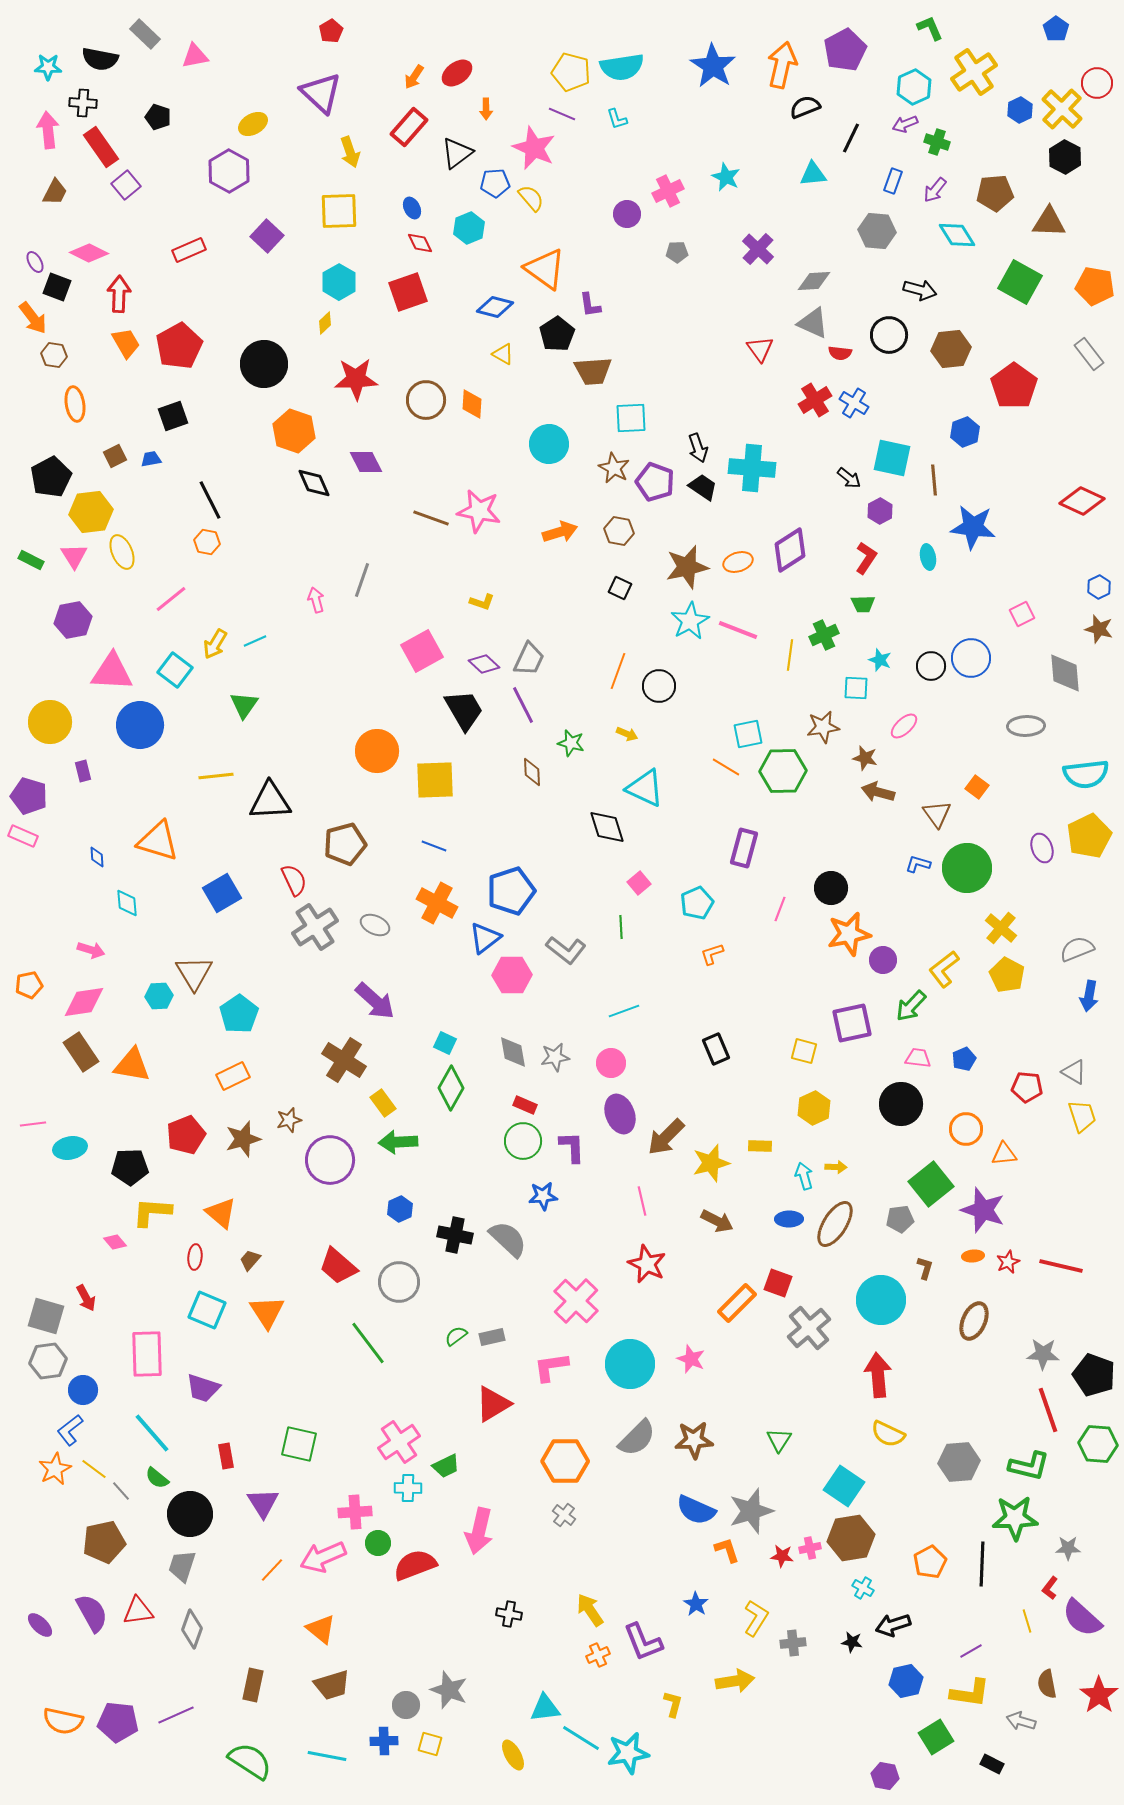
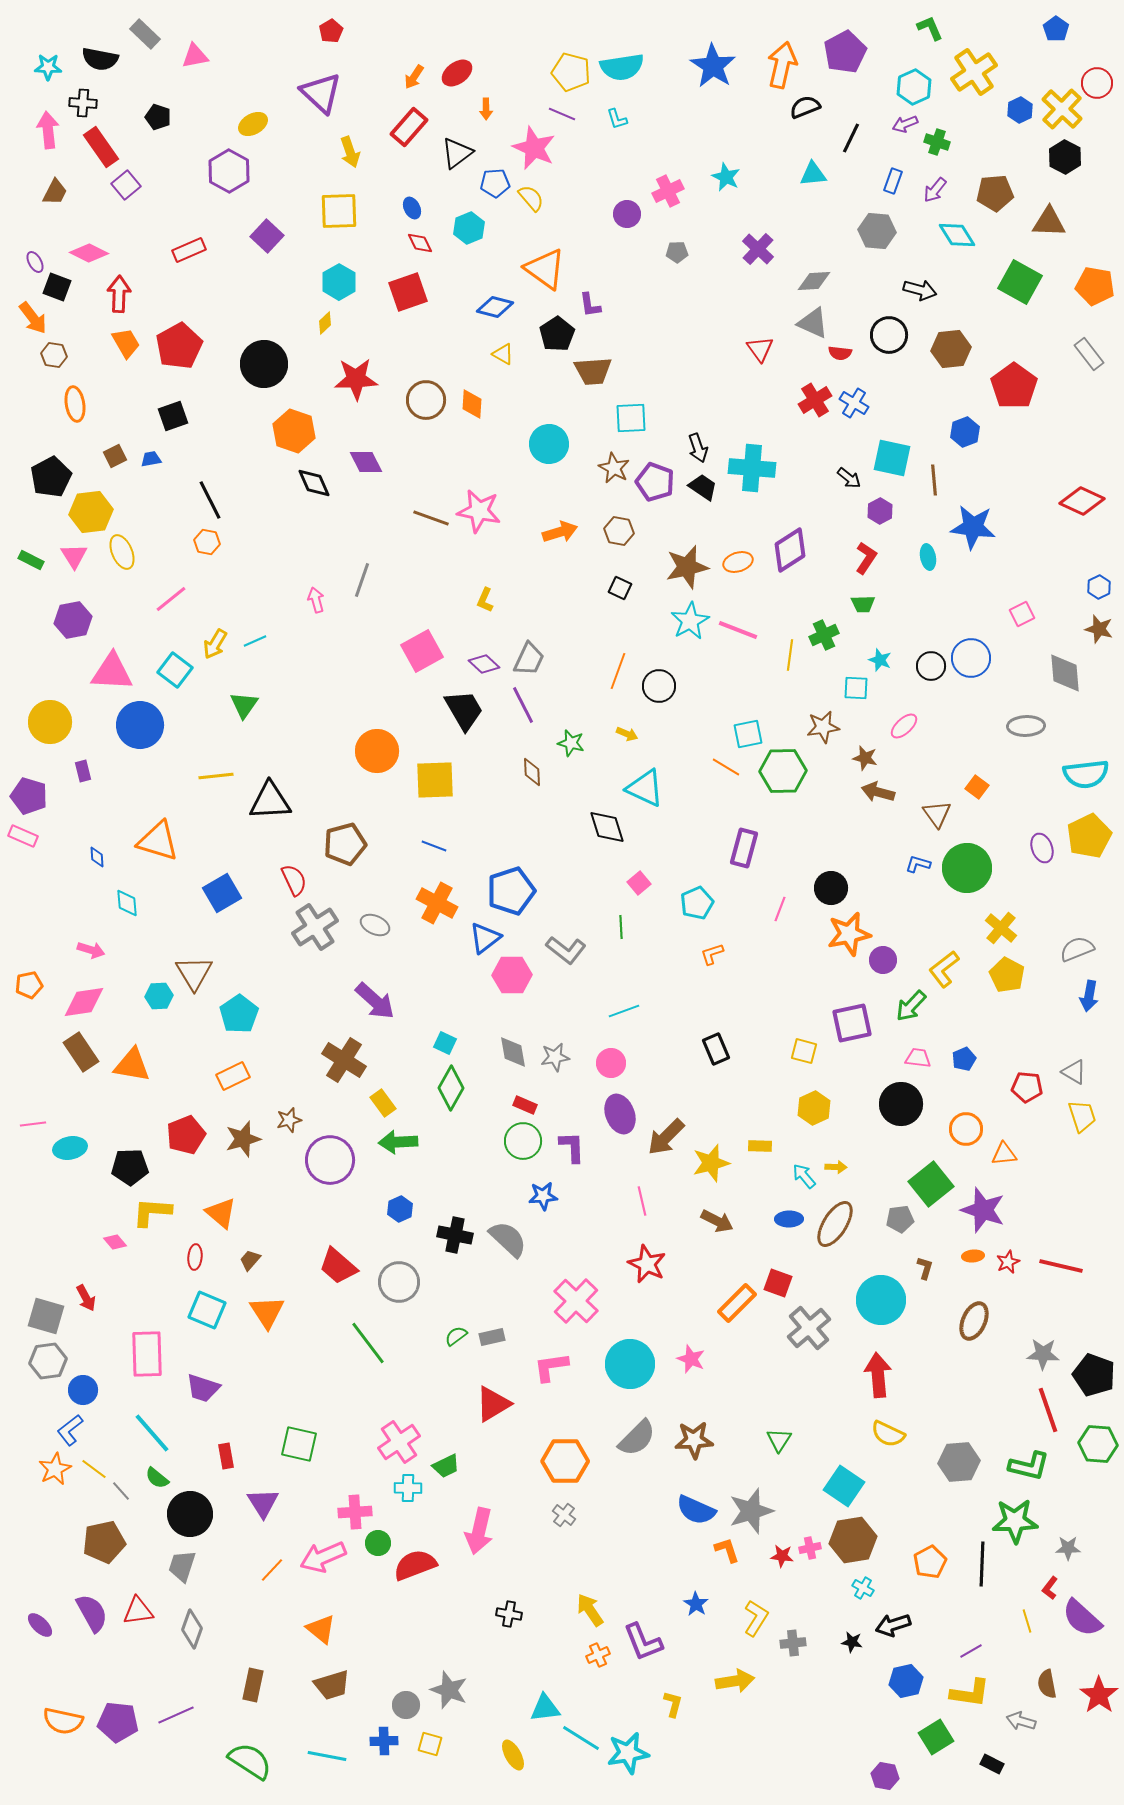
purple pentagon at (845, 50): moved 2 px down
yellow L-shape at (482, 602): moved 3 px right, 2 px up; rotated 95 degrees clockwise
cyan arrow at (804, 1176): rotated 24 degrees counterclockwise
green star at (1015, 1518): moved 3 px down
brown hexagon at (851, 1538): moved 2 px right, 2 px down
